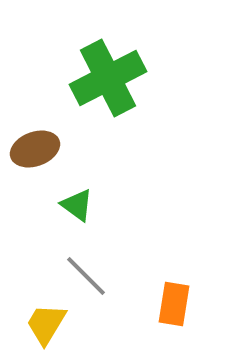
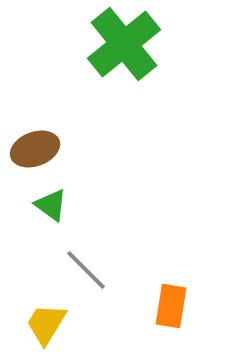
green cross: moved 16 px right, 34 px up; rotated 12 degrees counterclockwise
green triangle: moved 26 px left
gray line: moved 6 px up
orange rectangle: moved 3 px left, 2 px down
